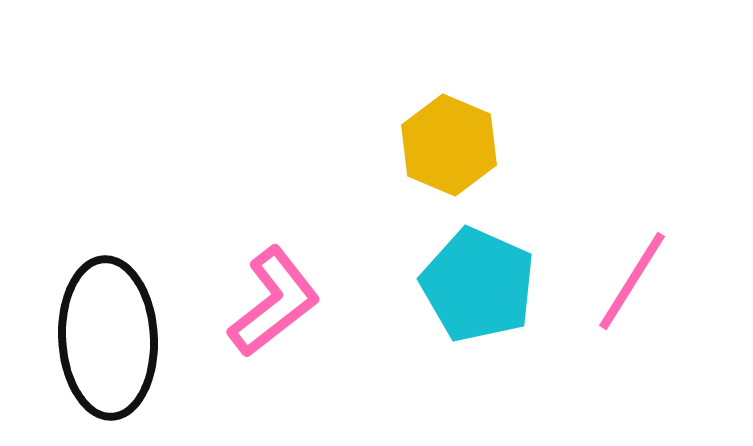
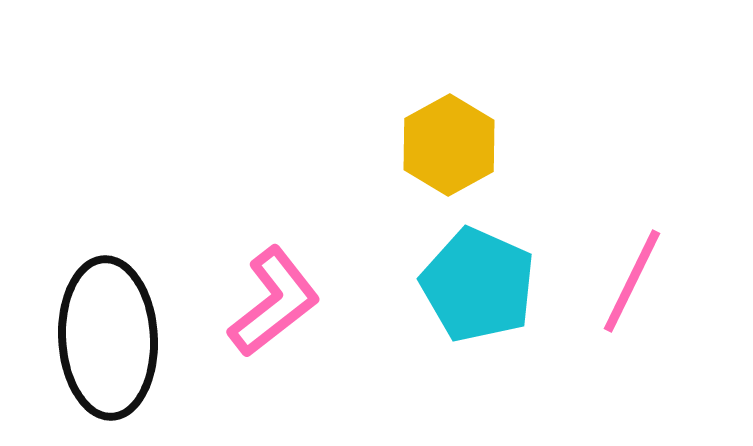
yellow hexagon: rotated 8 degrees clockwise
pink line: rotated 6 degrees counterclockwise
